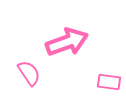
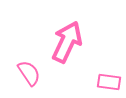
pink arrow: rotated 45 degrees counterclockwise
